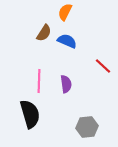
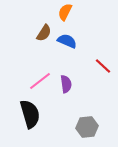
pink line: moved 1 px right; rotated 50 degrees clockwise
